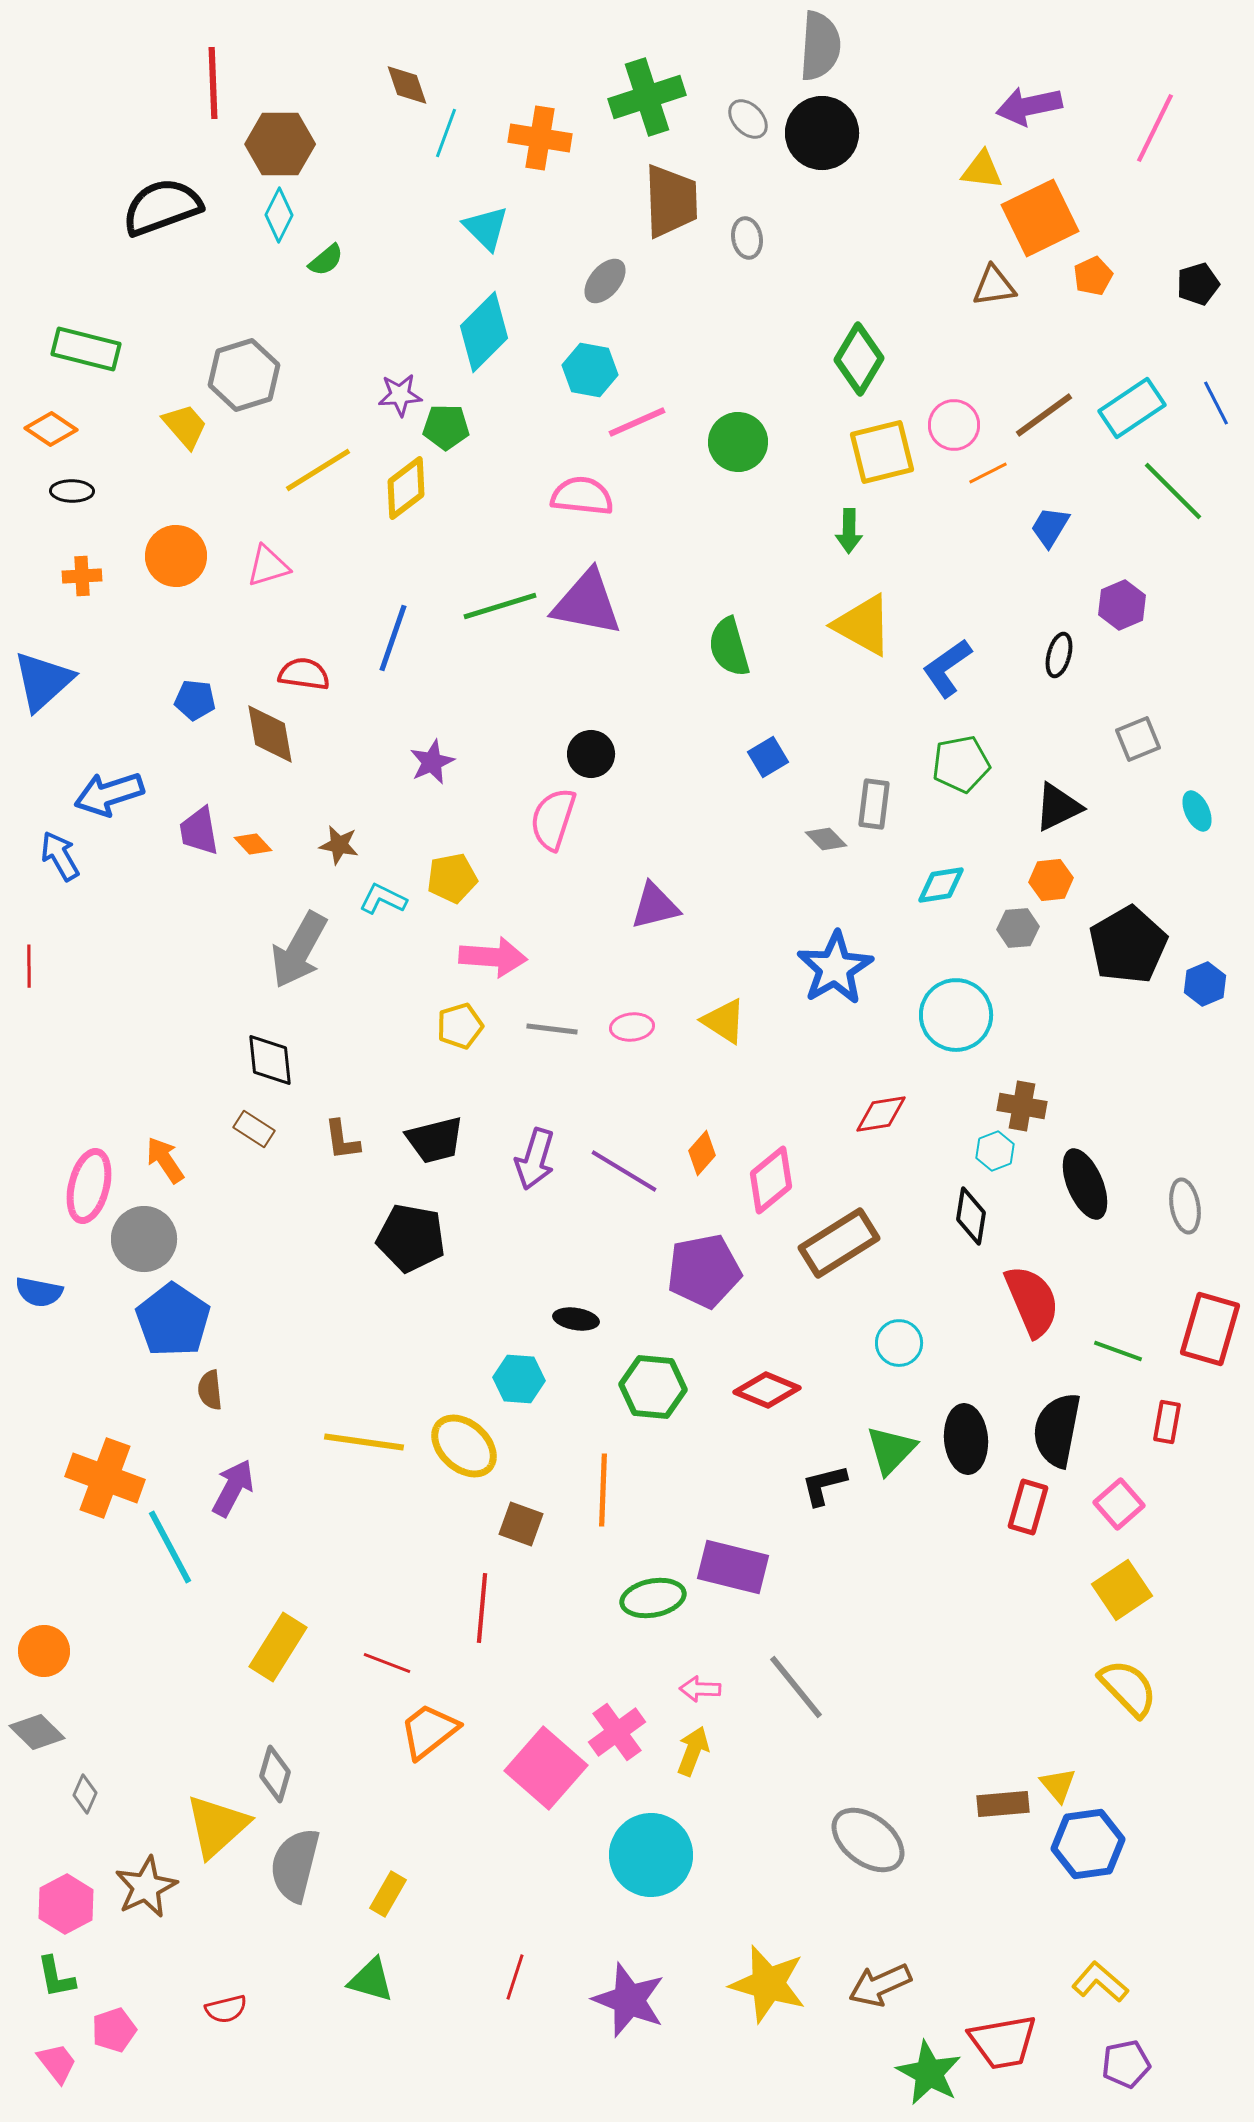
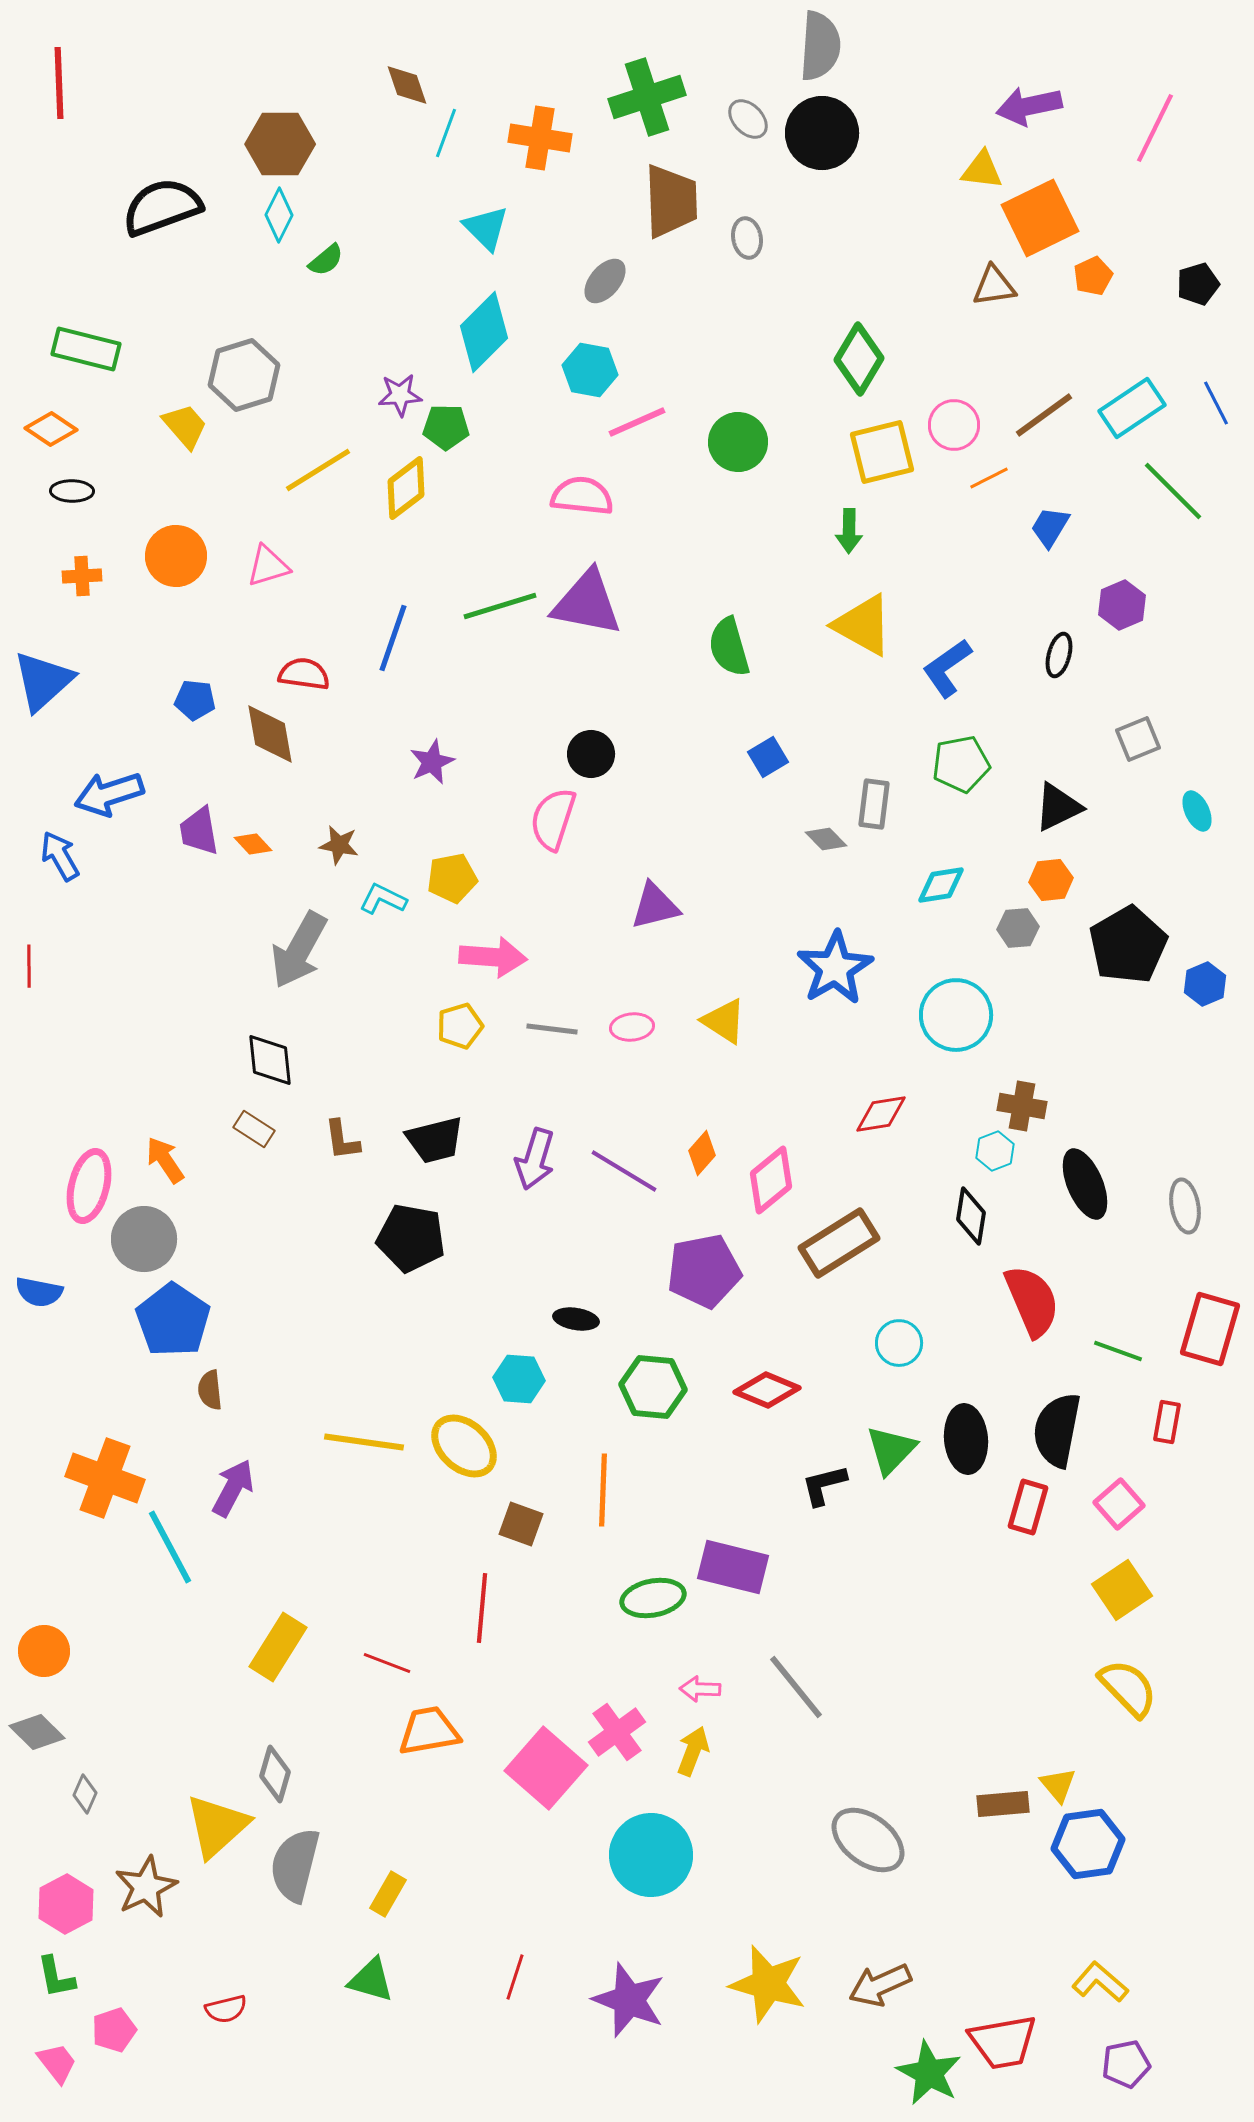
red line at (213, 83): moved 154 px left
orange line at (988, 473): moved 1 px right, 5 px down
orange trapezoid at (429, 1731): rotated 28 degrees clockwise
